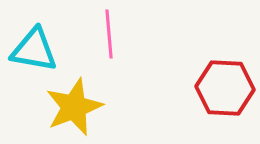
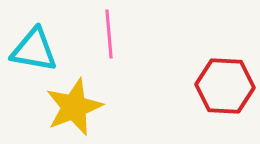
red hexagon: moved 2 px up
